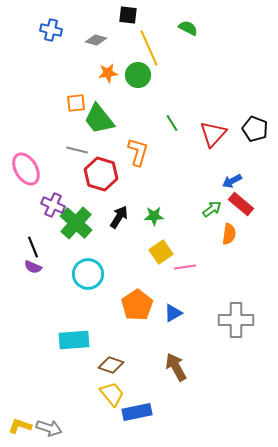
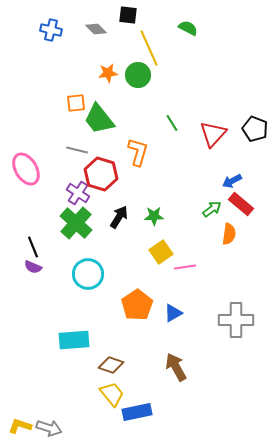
gray diamond: moved 11 px up; rotated 30 degrees clockwise
purple cross: moved 25 px right, 12 px up; rotated 10 degrees clockwise
